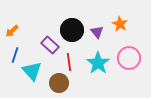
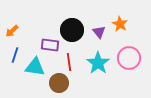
purple triangle: moved 2 px right
purple rectangle: rotated 36 degrees counterclockwise
cyan triangle: moved 3 px right, 4 px up; rotated 40 degrees counterclockwise
